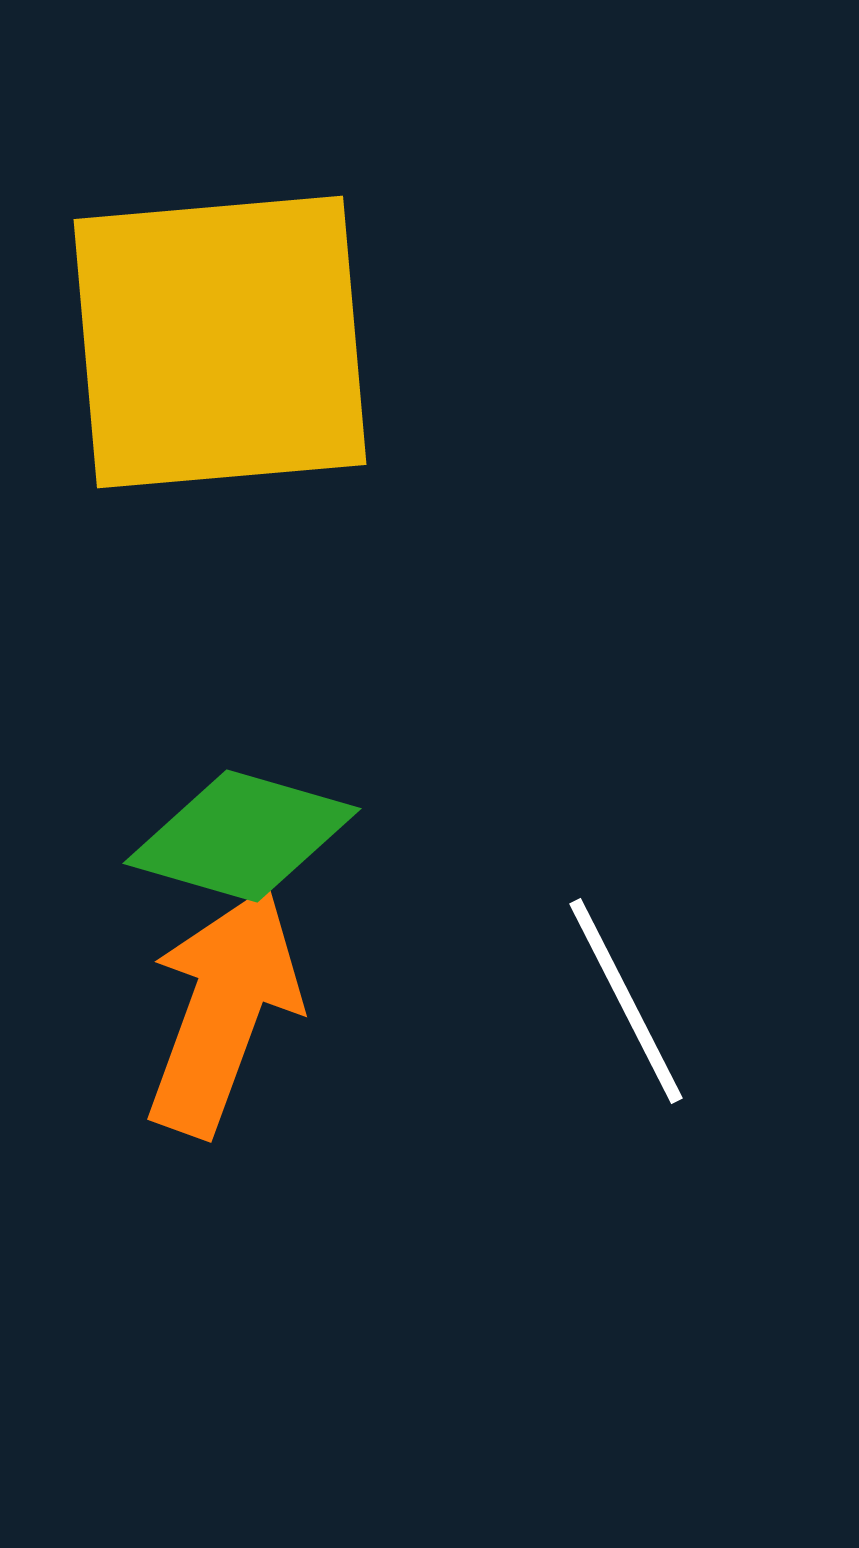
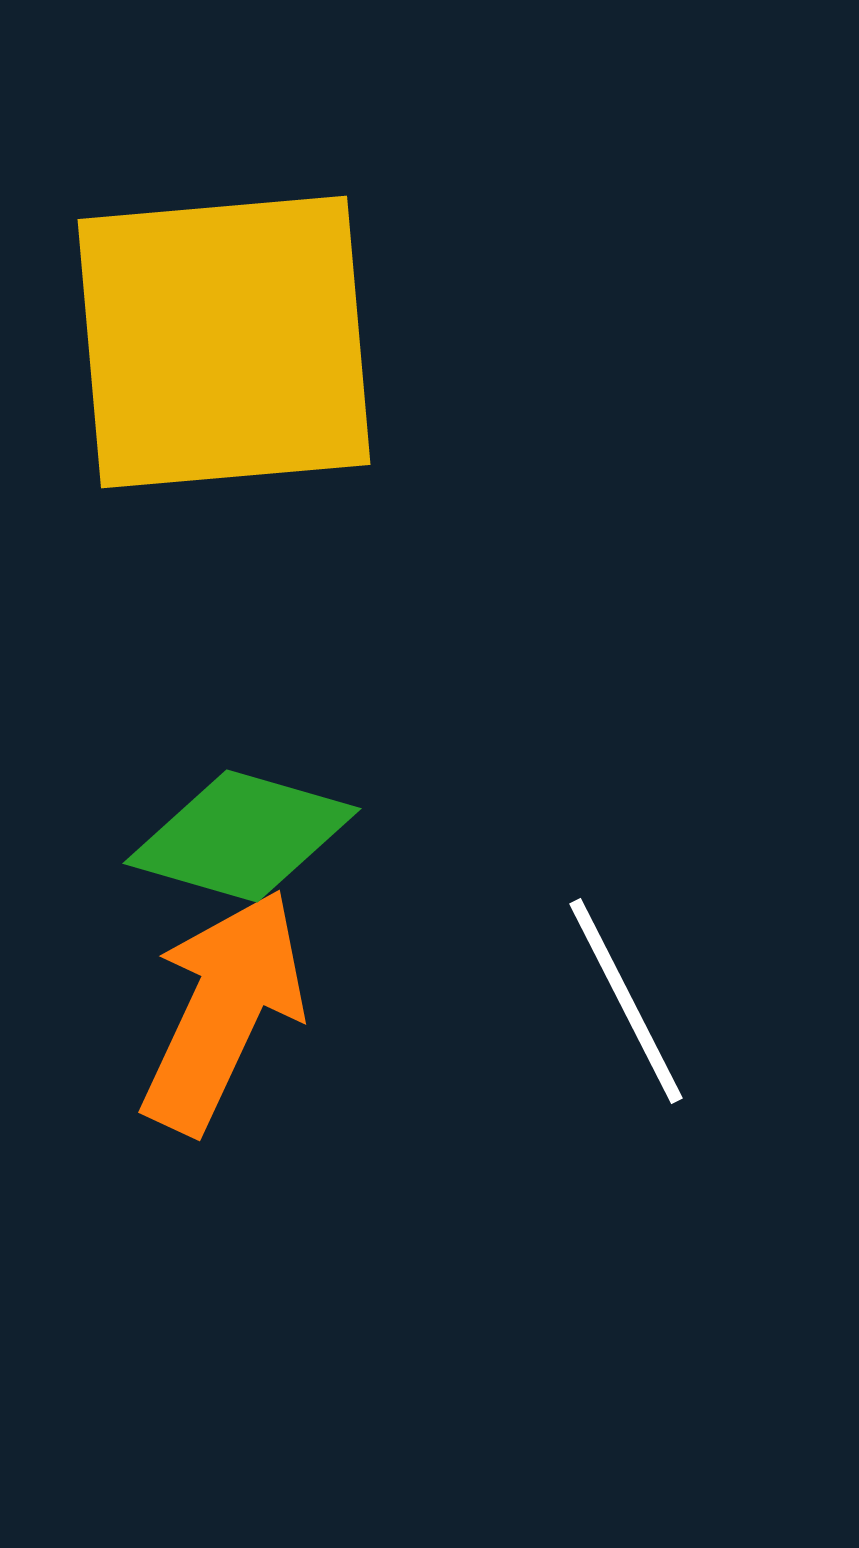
yellow square: moved 4 px right
orange arrow: rotated 5 degrees clockwise
